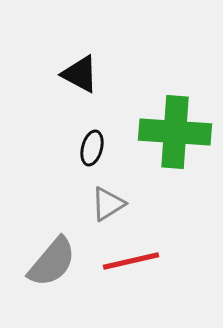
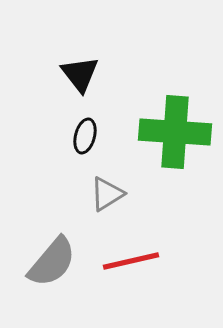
black triangle: rotated 24 degrees clockwise
black ellipse: moved 7 px left, 12 px up
gray triangle: moved 1 px left, 10 px up
